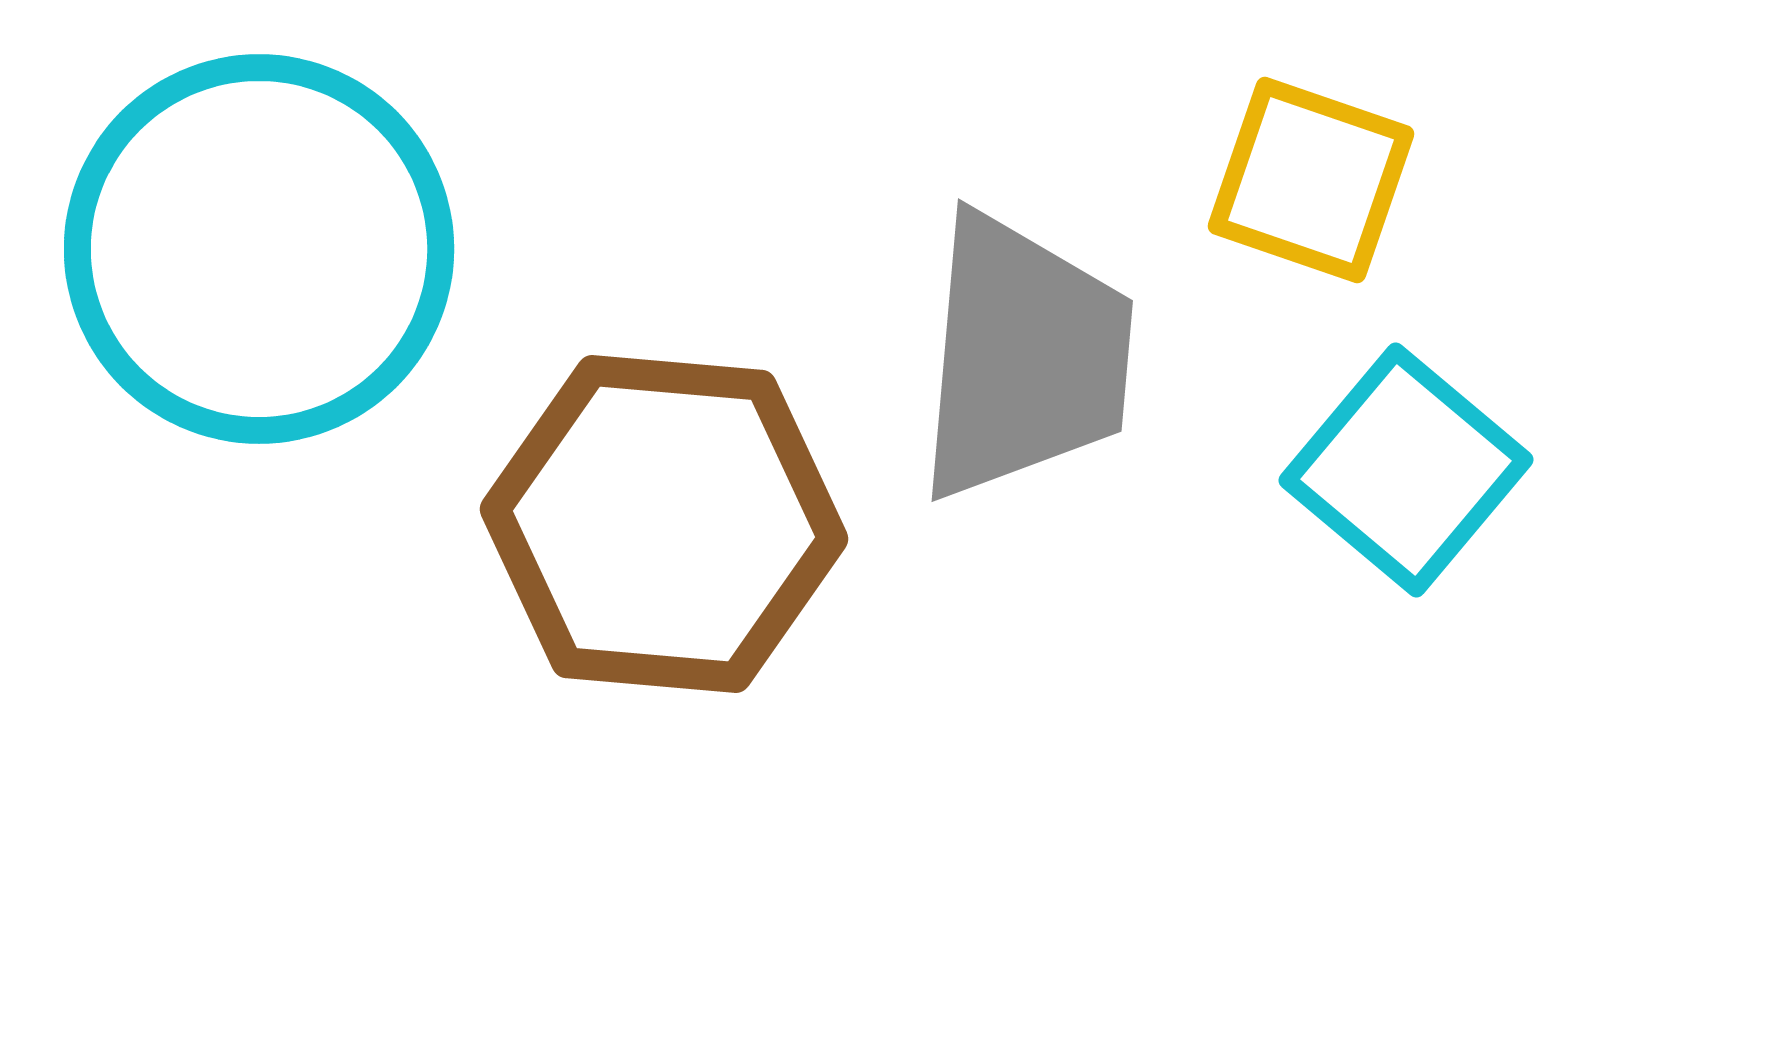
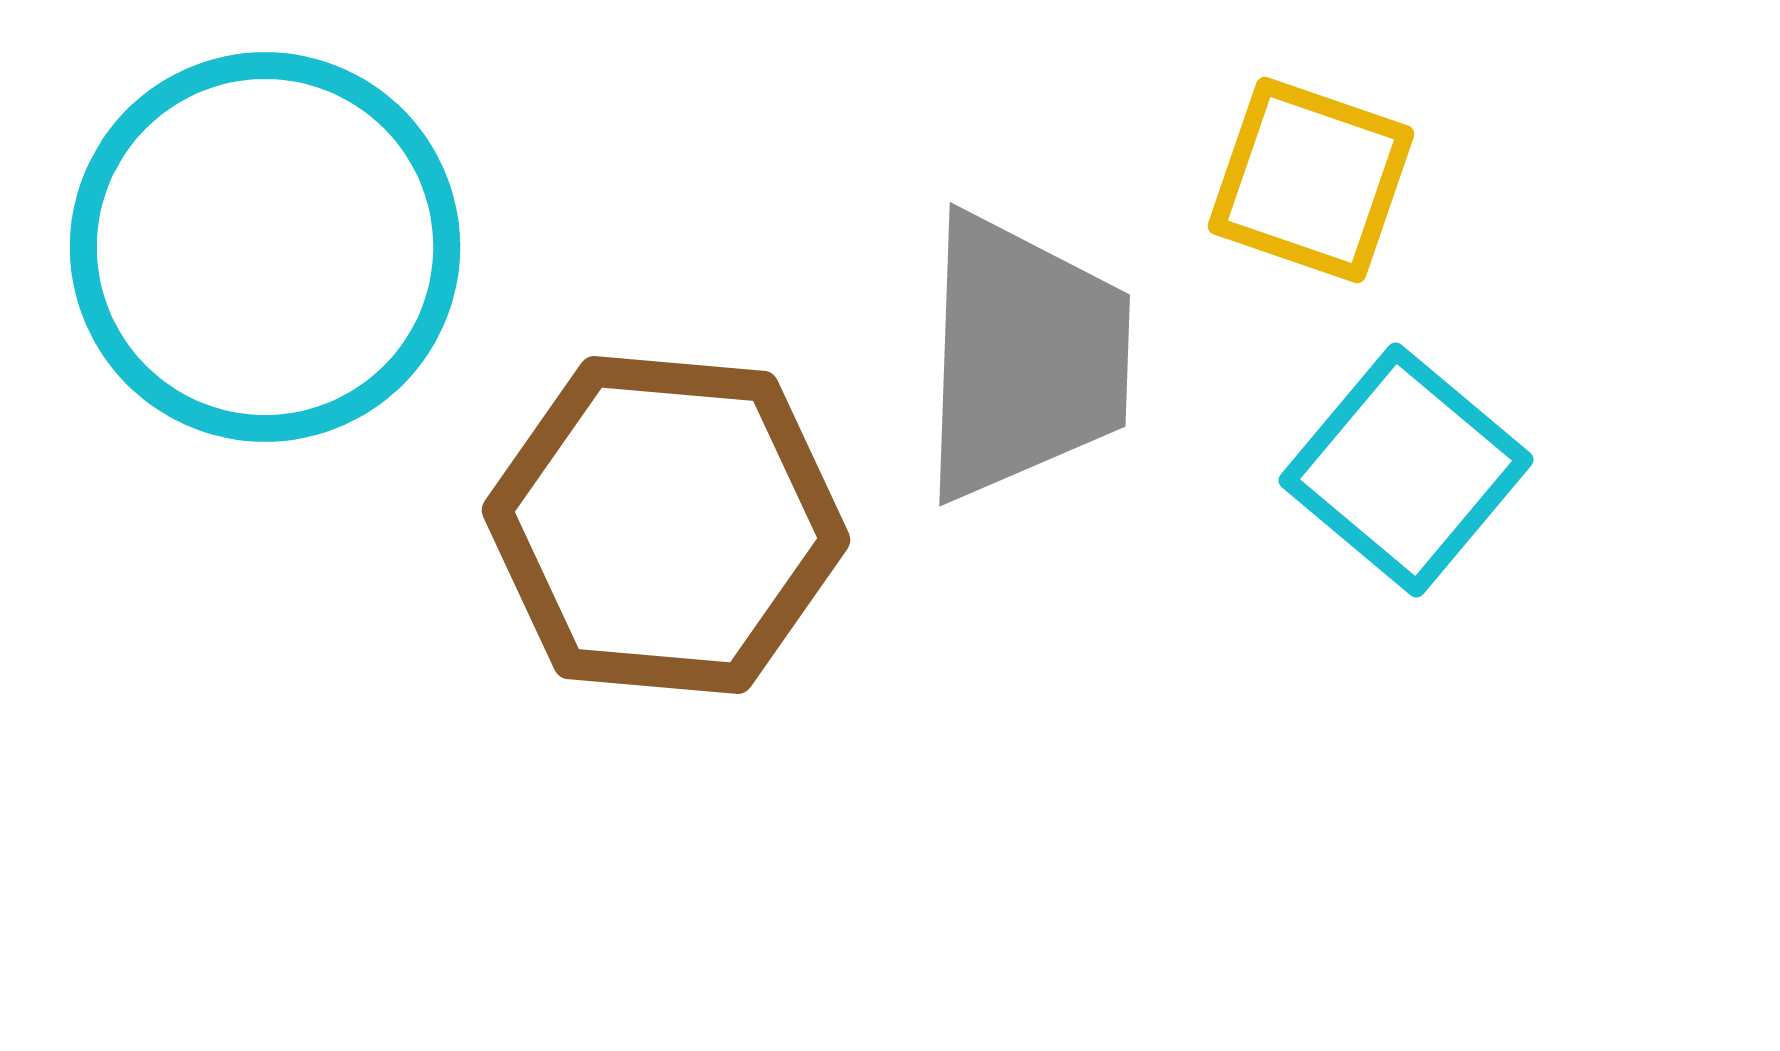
cyan circle: moved 6 px right, 2 px up
gray trapezoid: rotated 3 degrees counterclockwise
brown hexagon: moved 2 px right, 1 px down
